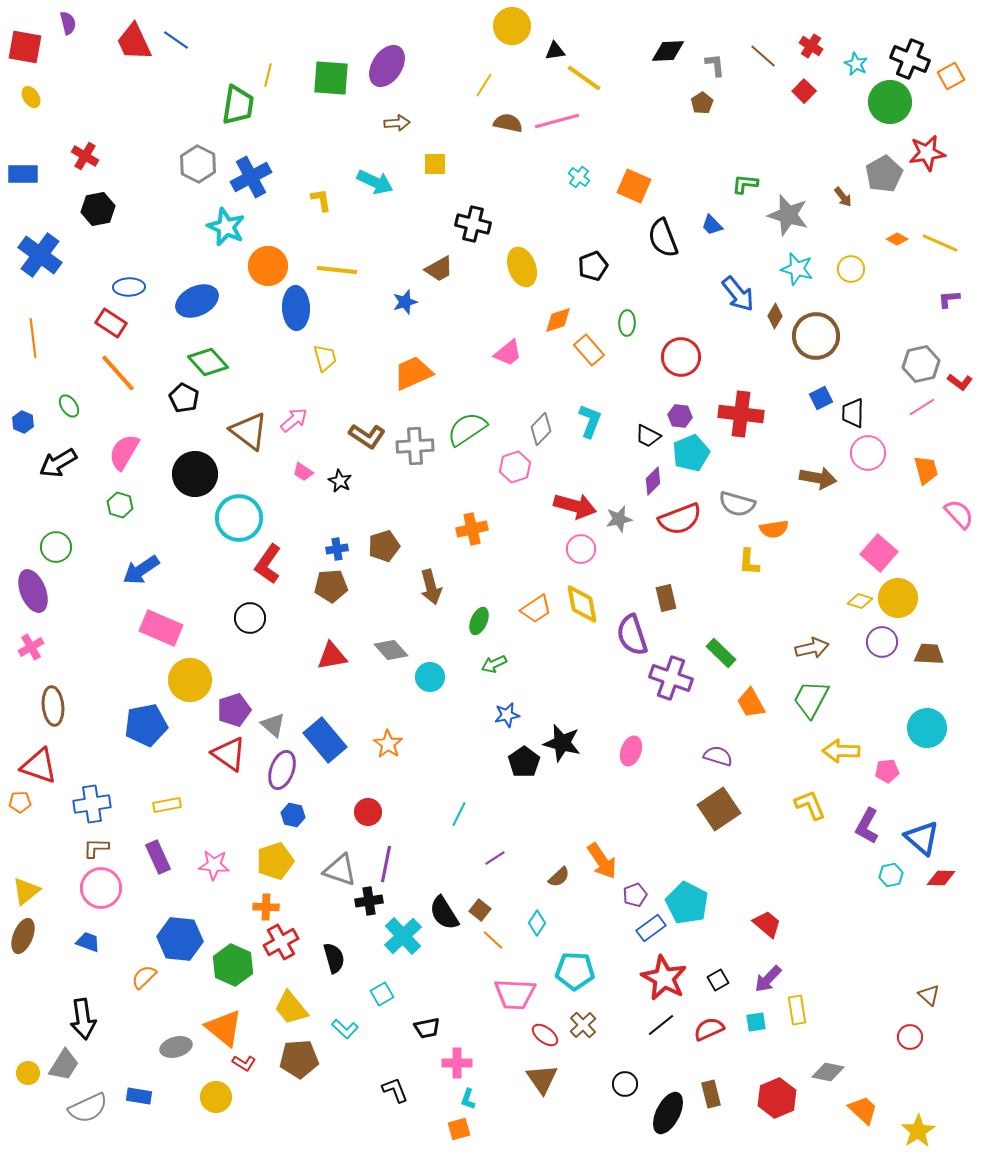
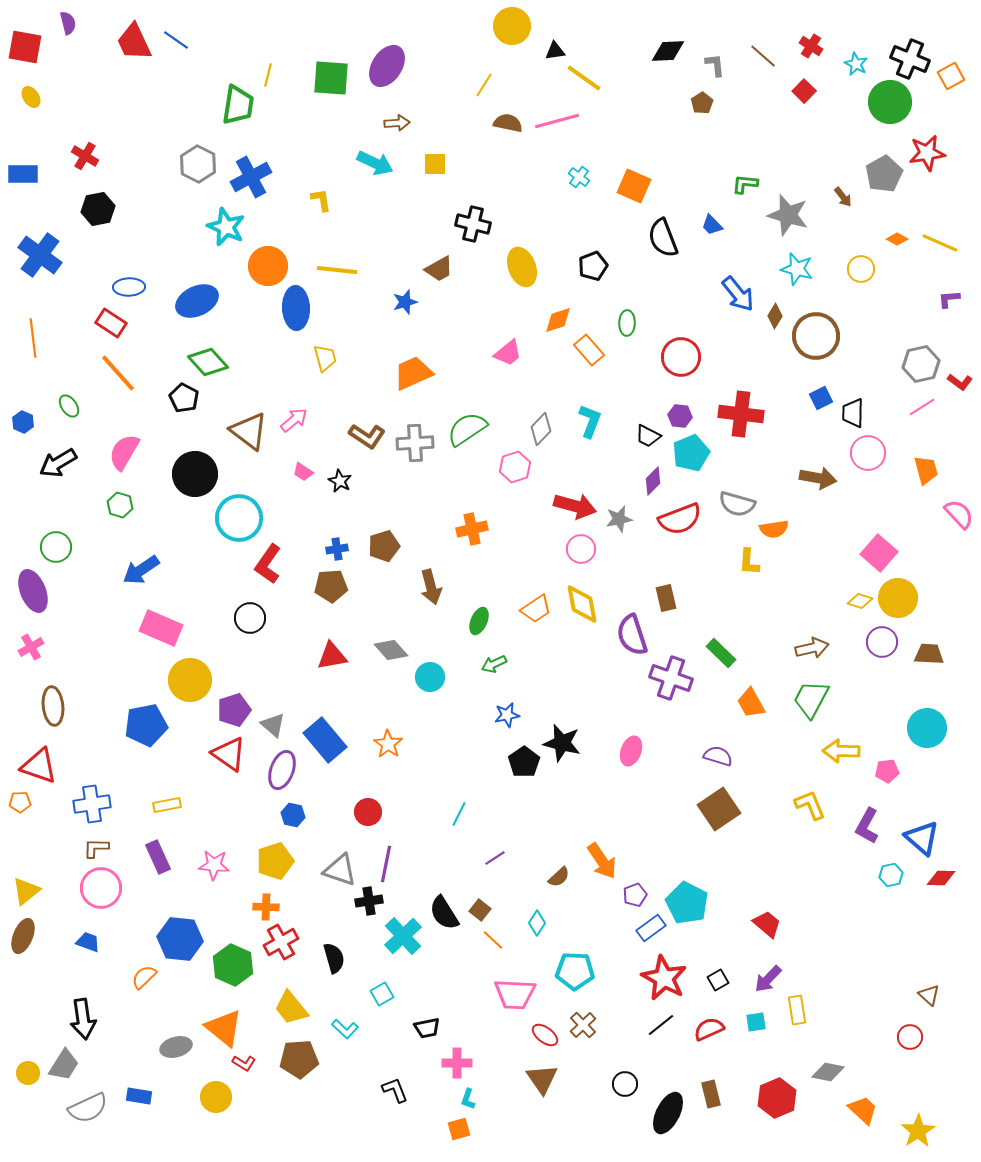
cyan arrow at (375, 182): moved 19 px up
yellow circle at (851, 269): moved 10 px right
gray cross at (415, 446): moved 3 px up
